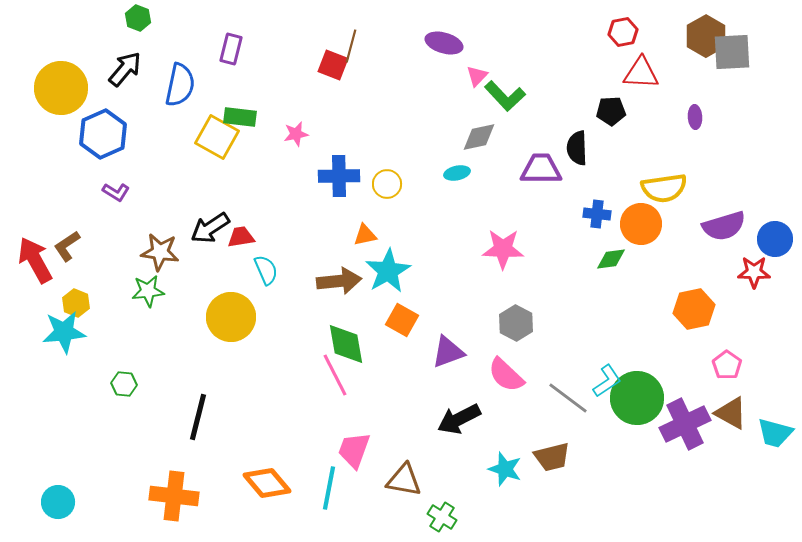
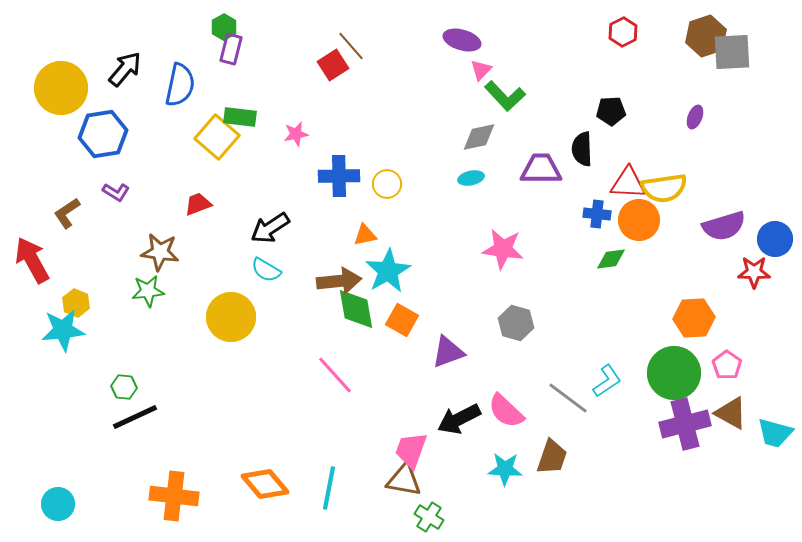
green hexagon at (138, 18): moved 86 px right, 9 px down; rotated 10 degrees clockwise
red hexagon at (623, 32): rotated 16 degrees counterclockwise
brown hexagon at (706, 36): rotated 12 degrees clockwise
purple ellipse at (444, 43): moved 18 px right, 3 px up
brown line at (351, 46): rotated 56 degrees counterclockwise
red square at (333, 65): rotated 36 degrees clockwise
red triangle at (641, 73): moved 13 px left, 110 px down
pink triangle at (477, 76): moved 4 px right, 6 px up
purple ellipse at (695, 117): rotated 25 degrees clockwise
blue hexagon at (103, 134): rotated 15 degrees clockwise
yellow square at (217, 137): rotated 12 degrees clockwise
black semicircle at (577, 148): moved 5 px right, 1 px down
cyan ellipse at (457, 173): moved 14 px right, 5 px down
orange circle at (641, 224): moved 2 px left, 4 px up
black arrow at (210, 228): moved 60 px right
red trapezoid at (241, 237): moved 43 px left, 33 px up; rotated 12 degrees counterclockwise
brown L-shape at (67, 246): moved 33 px up
pink star at (503, 249): rotated 6 degrees clockwise
red arrow at (35, 260): moved 3 px left
cyan semicircle at (266, 270): rotated 144 degrees clockwise
orange hexagon at (694, 309): moved 9 px down; rotated 9 degrees clockwise
gray hexagon at (516, 323): rotated 12 degrees counterclockwise
cyan star at (64, 332): moved 1 px left, 2 px up
green diamond at (346, 344): moved 10 px right, 35 px up
pink line at (335, 375): rotated 15 degrees counterclockwise
pink semicircle at (506, 375): moved 36 px down
green hexagon at (124, 384): moved 3 px down
green circle at (637, 398): moved 37 px right, 25 px up
black line at (198, 417): moved 63 px left; rotated 51 degrees clockwise
purple cross at (685, 424): rotated 12 degrees clockwise
pink trapezoid at (354, 450): moved 57 px right
brown trapezoid at (552, 457): rotated 57 degrees counterclockwise
cyan star at (505, 469): rotated 16 degrees counterclockwise
orange diamond at (267, 483): moved 2 px left, 1 px down
cyan circle at (58, 502): moved 2 px down
green cross at (442, 517): moved 13 px left
